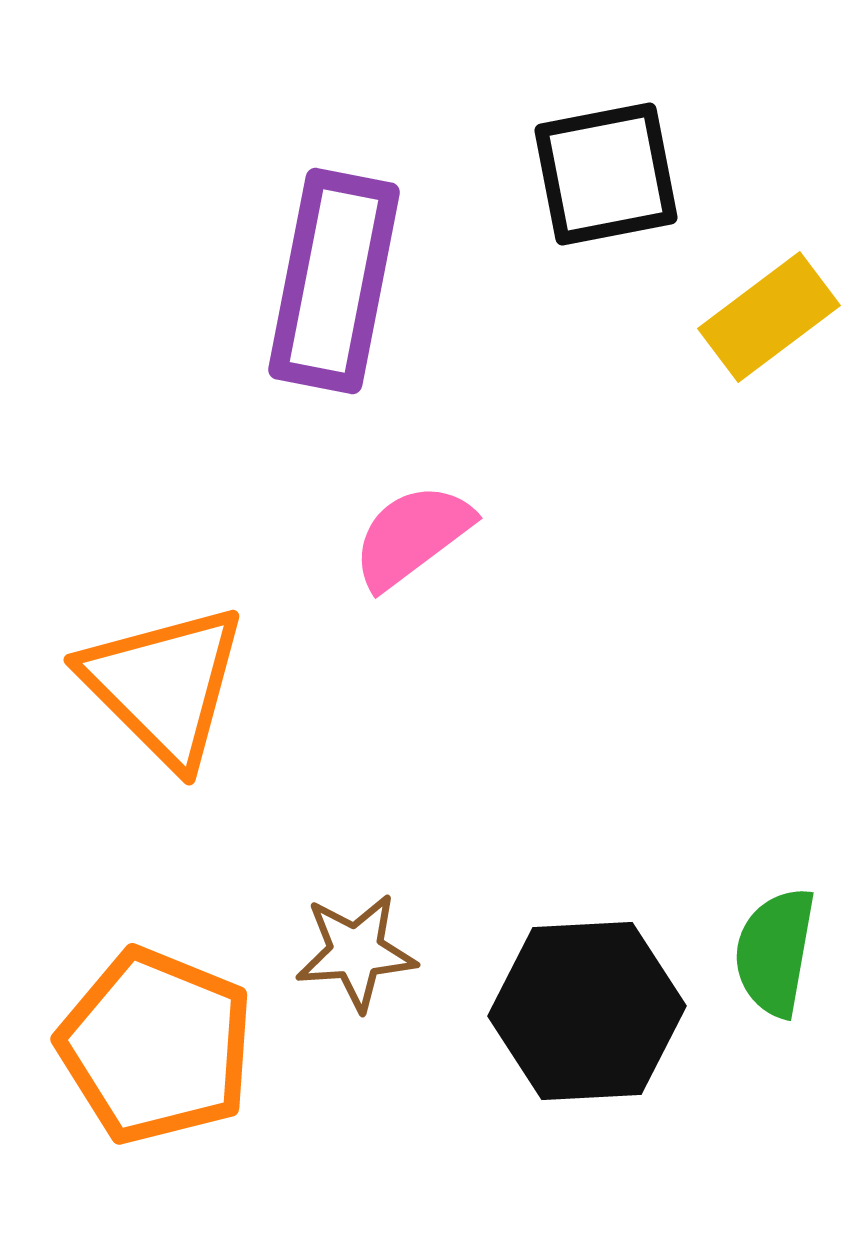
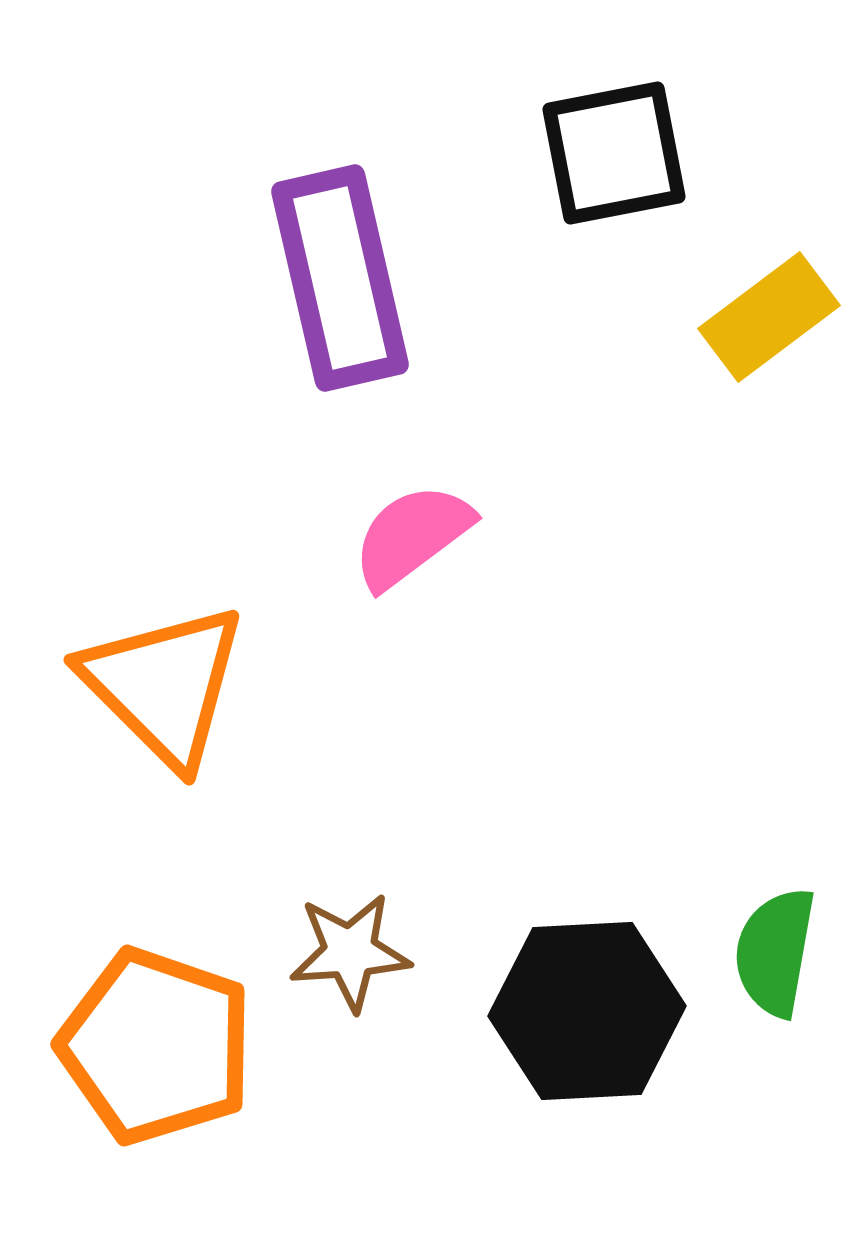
black square: moved 8 px right, 21 px up
purple rectangle: moved 6 px right, 3 px up; rotated 24 degrees counterclockwise
brown star: moved 6 px left
orange pentagon: rotated 3 degrees counterclockwise
